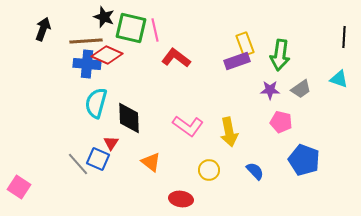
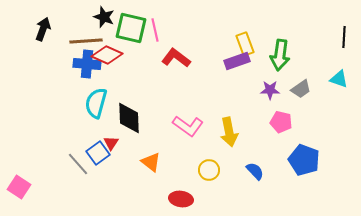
blue square: moved 6 px up; rotated 30 degrees clockwise
